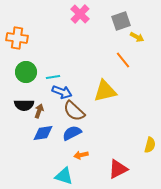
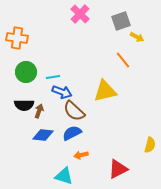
blue diamond: moved 2 px down; rotated 15 degrees clockwise
